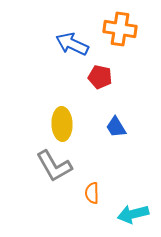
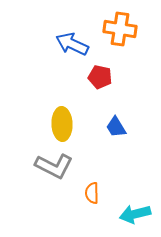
gray L-shape: rotated 33 degrees counterclockwise
cyan arrow: moved 2 px right
